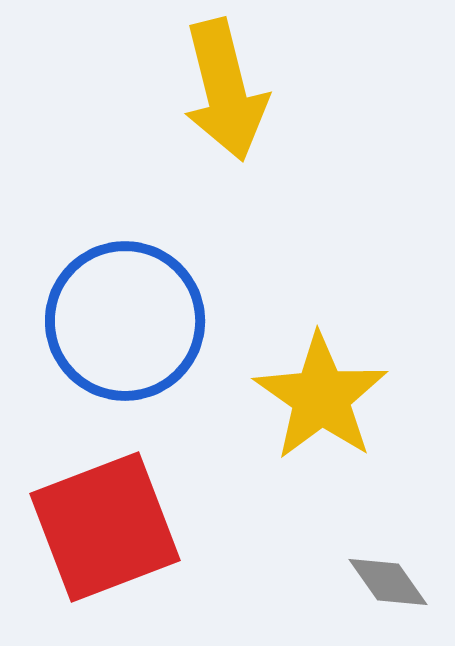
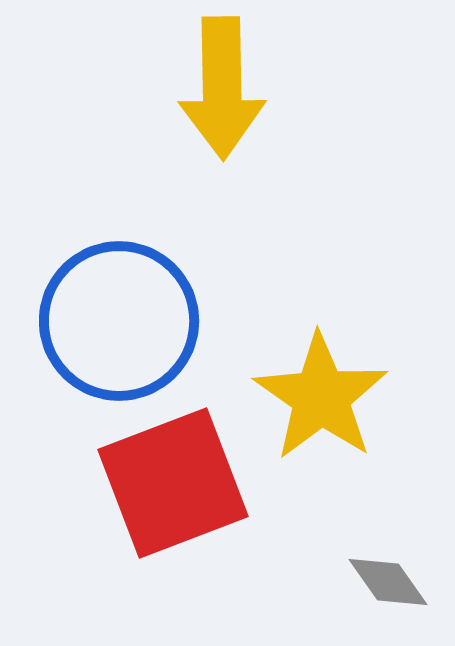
yellow arrow: moved 3 px left, 2 px up; rotated 13 degrees clockwise
blue circle: moved 6 px left
red square: moved 68 px right, 44 px up
